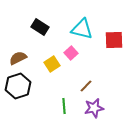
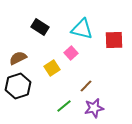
yellow square: moved 4 px down
green line: rotated 56 degrees clockwise
